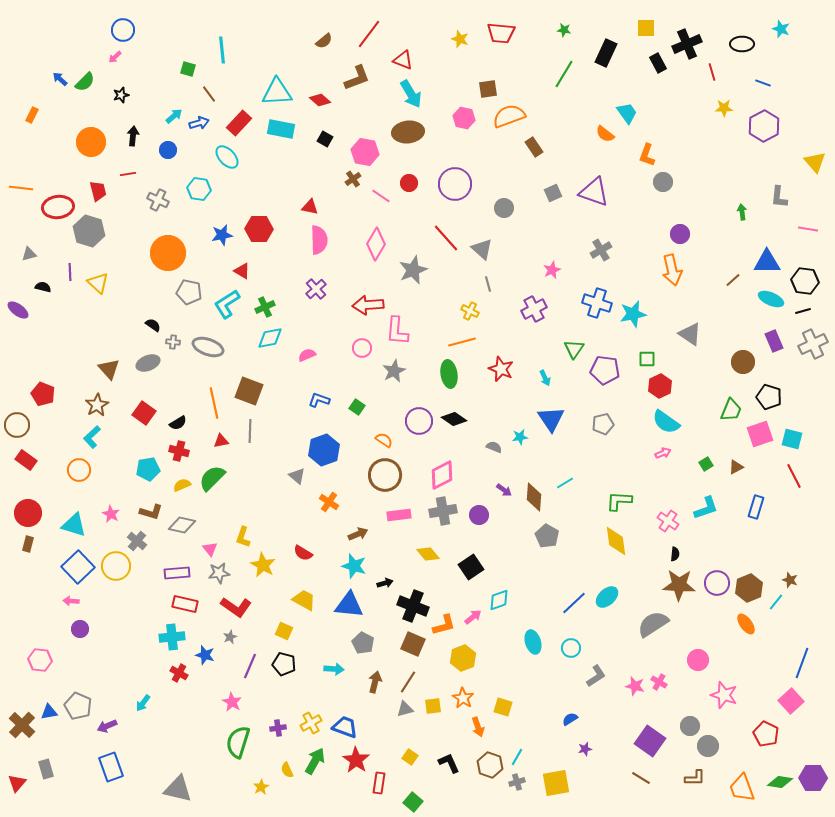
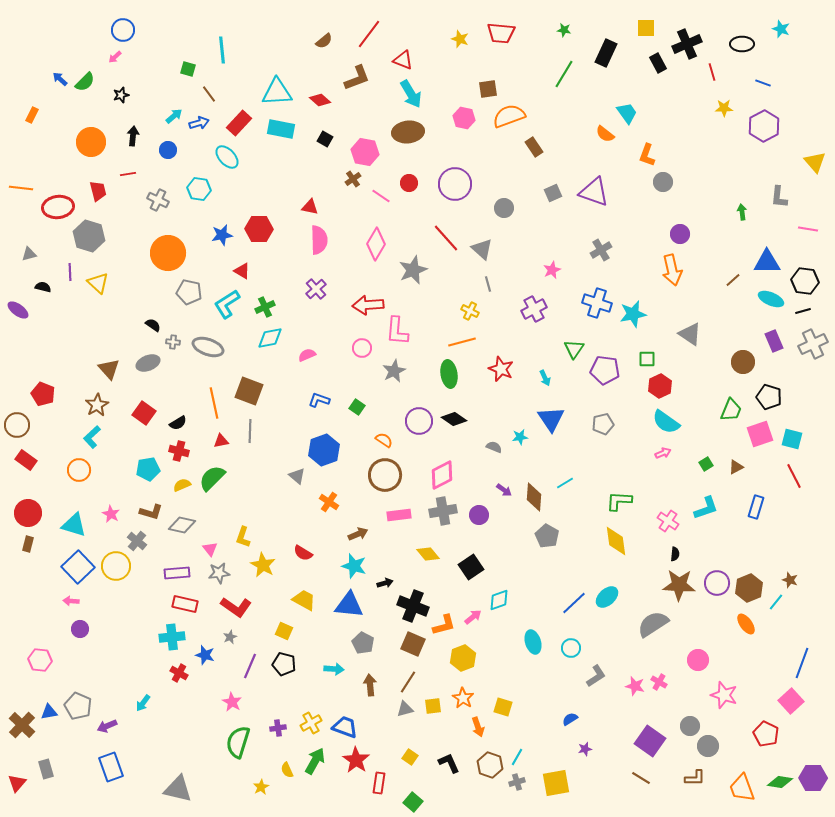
gray hexagon at (89, 231): moved 5 px down
brown arrow at (375, 682): moved 5 px left, 3 px down; rotated 20 degrees counterclockwise
